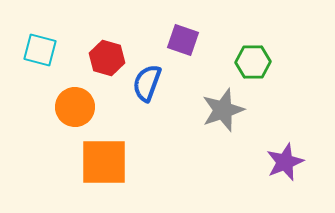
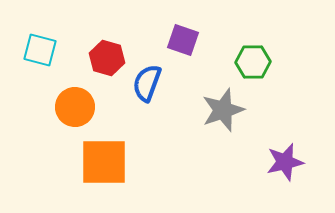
purple star: rotated 9 degrees clockwise
